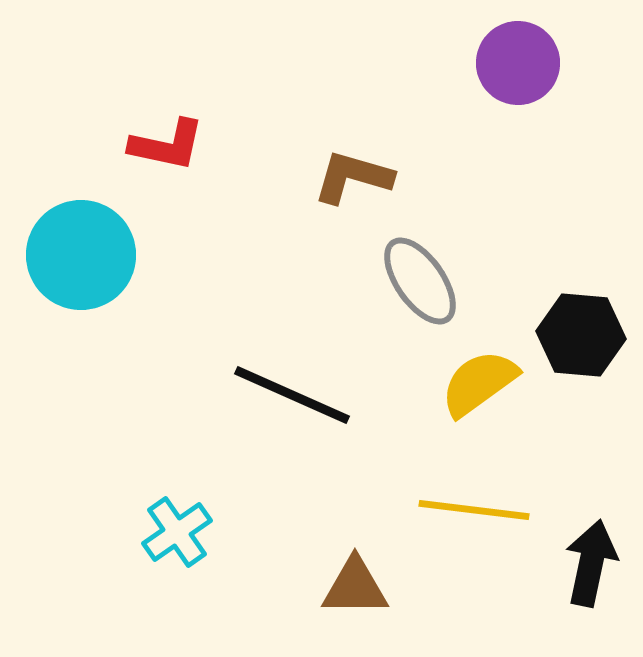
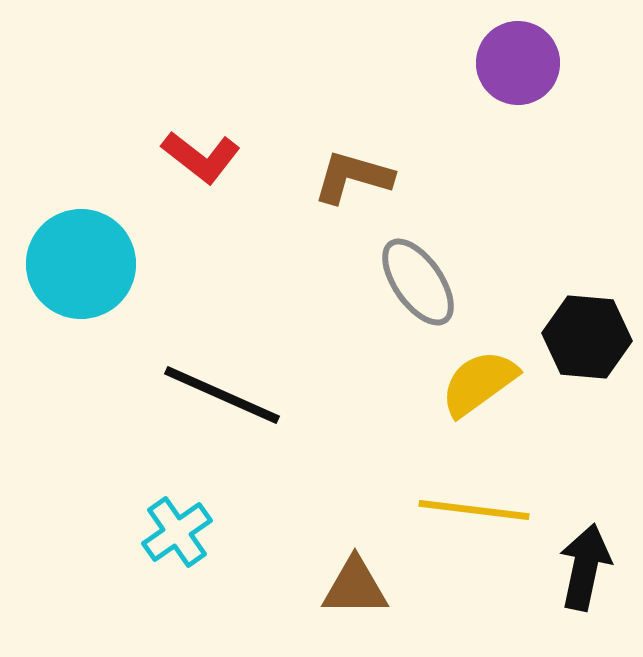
red L-shape: moved 34 px right, 12 px down; rotated 26 degrees clockwise
cyan circle: moved 9 px down
gray ellipse: moved 2 px left, 1 px down
black hexagon: moved 6 px right, 2 px down
black line: moved 70 px left
black arrow: moved 6 px left, 4 px down
